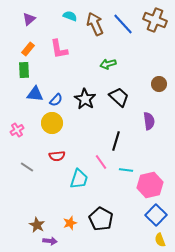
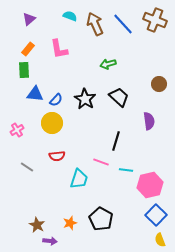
pink line: rotated 35 degrees counterclockwise
